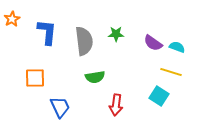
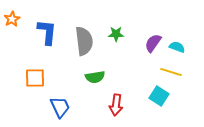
purple semicircle: rotated 90 degrees clockwise
